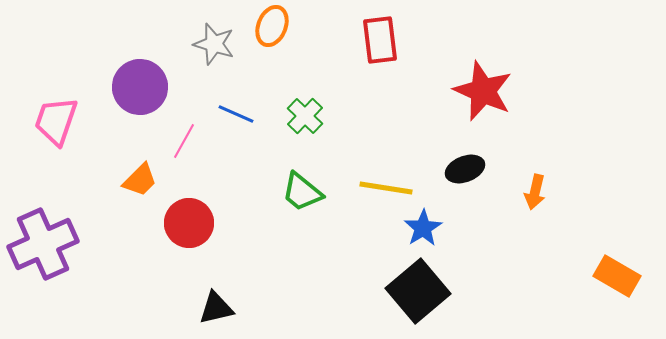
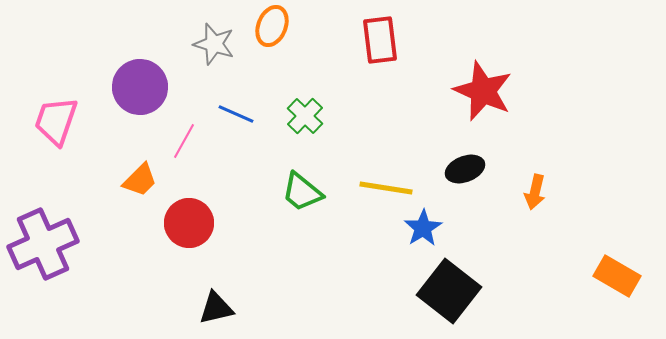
black square: moved 31 px right; rotated 12 degrees counterclockwise
